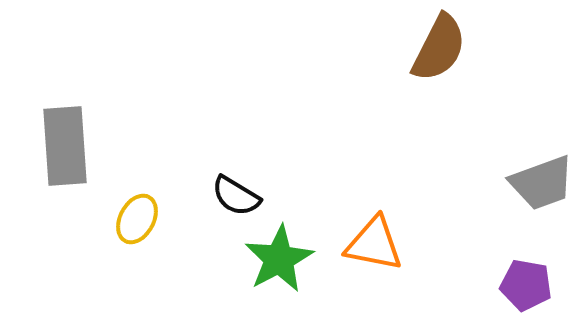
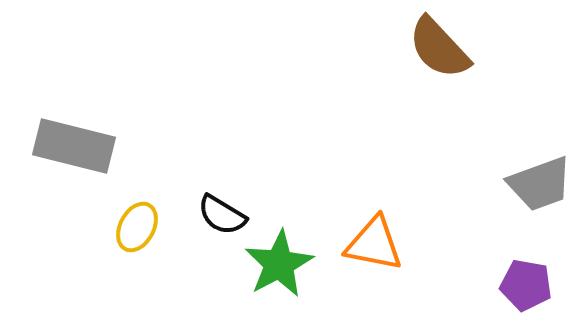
brown semicircle: rotated 110 degrees clockwise
gray rectangle: moved 9 px right; rotated 72 degrees counterclockwise
gray trapezoid: moved 2 px left, 1 px down
black semicircle: moved 14 px left, 19 px down
yellow ellipse: moved 8 px down
green star: moved 5 px down
